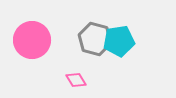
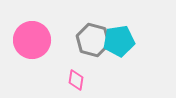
gray hexagon: moved 2 px left, 1 px down
pink diamond: rotated 40 degrees clockwise
